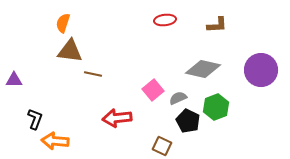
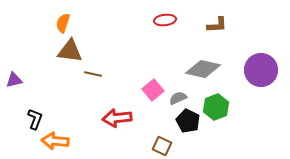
purple triangle: rotated 12 degrees counterclockwise
